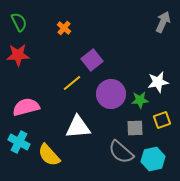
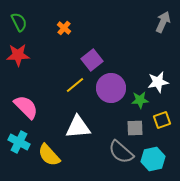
yellow line: moved 3 px right, 2 px down
purple circle: moved 6 px up
pink semicircle: rotated 60 degrees clockwise
